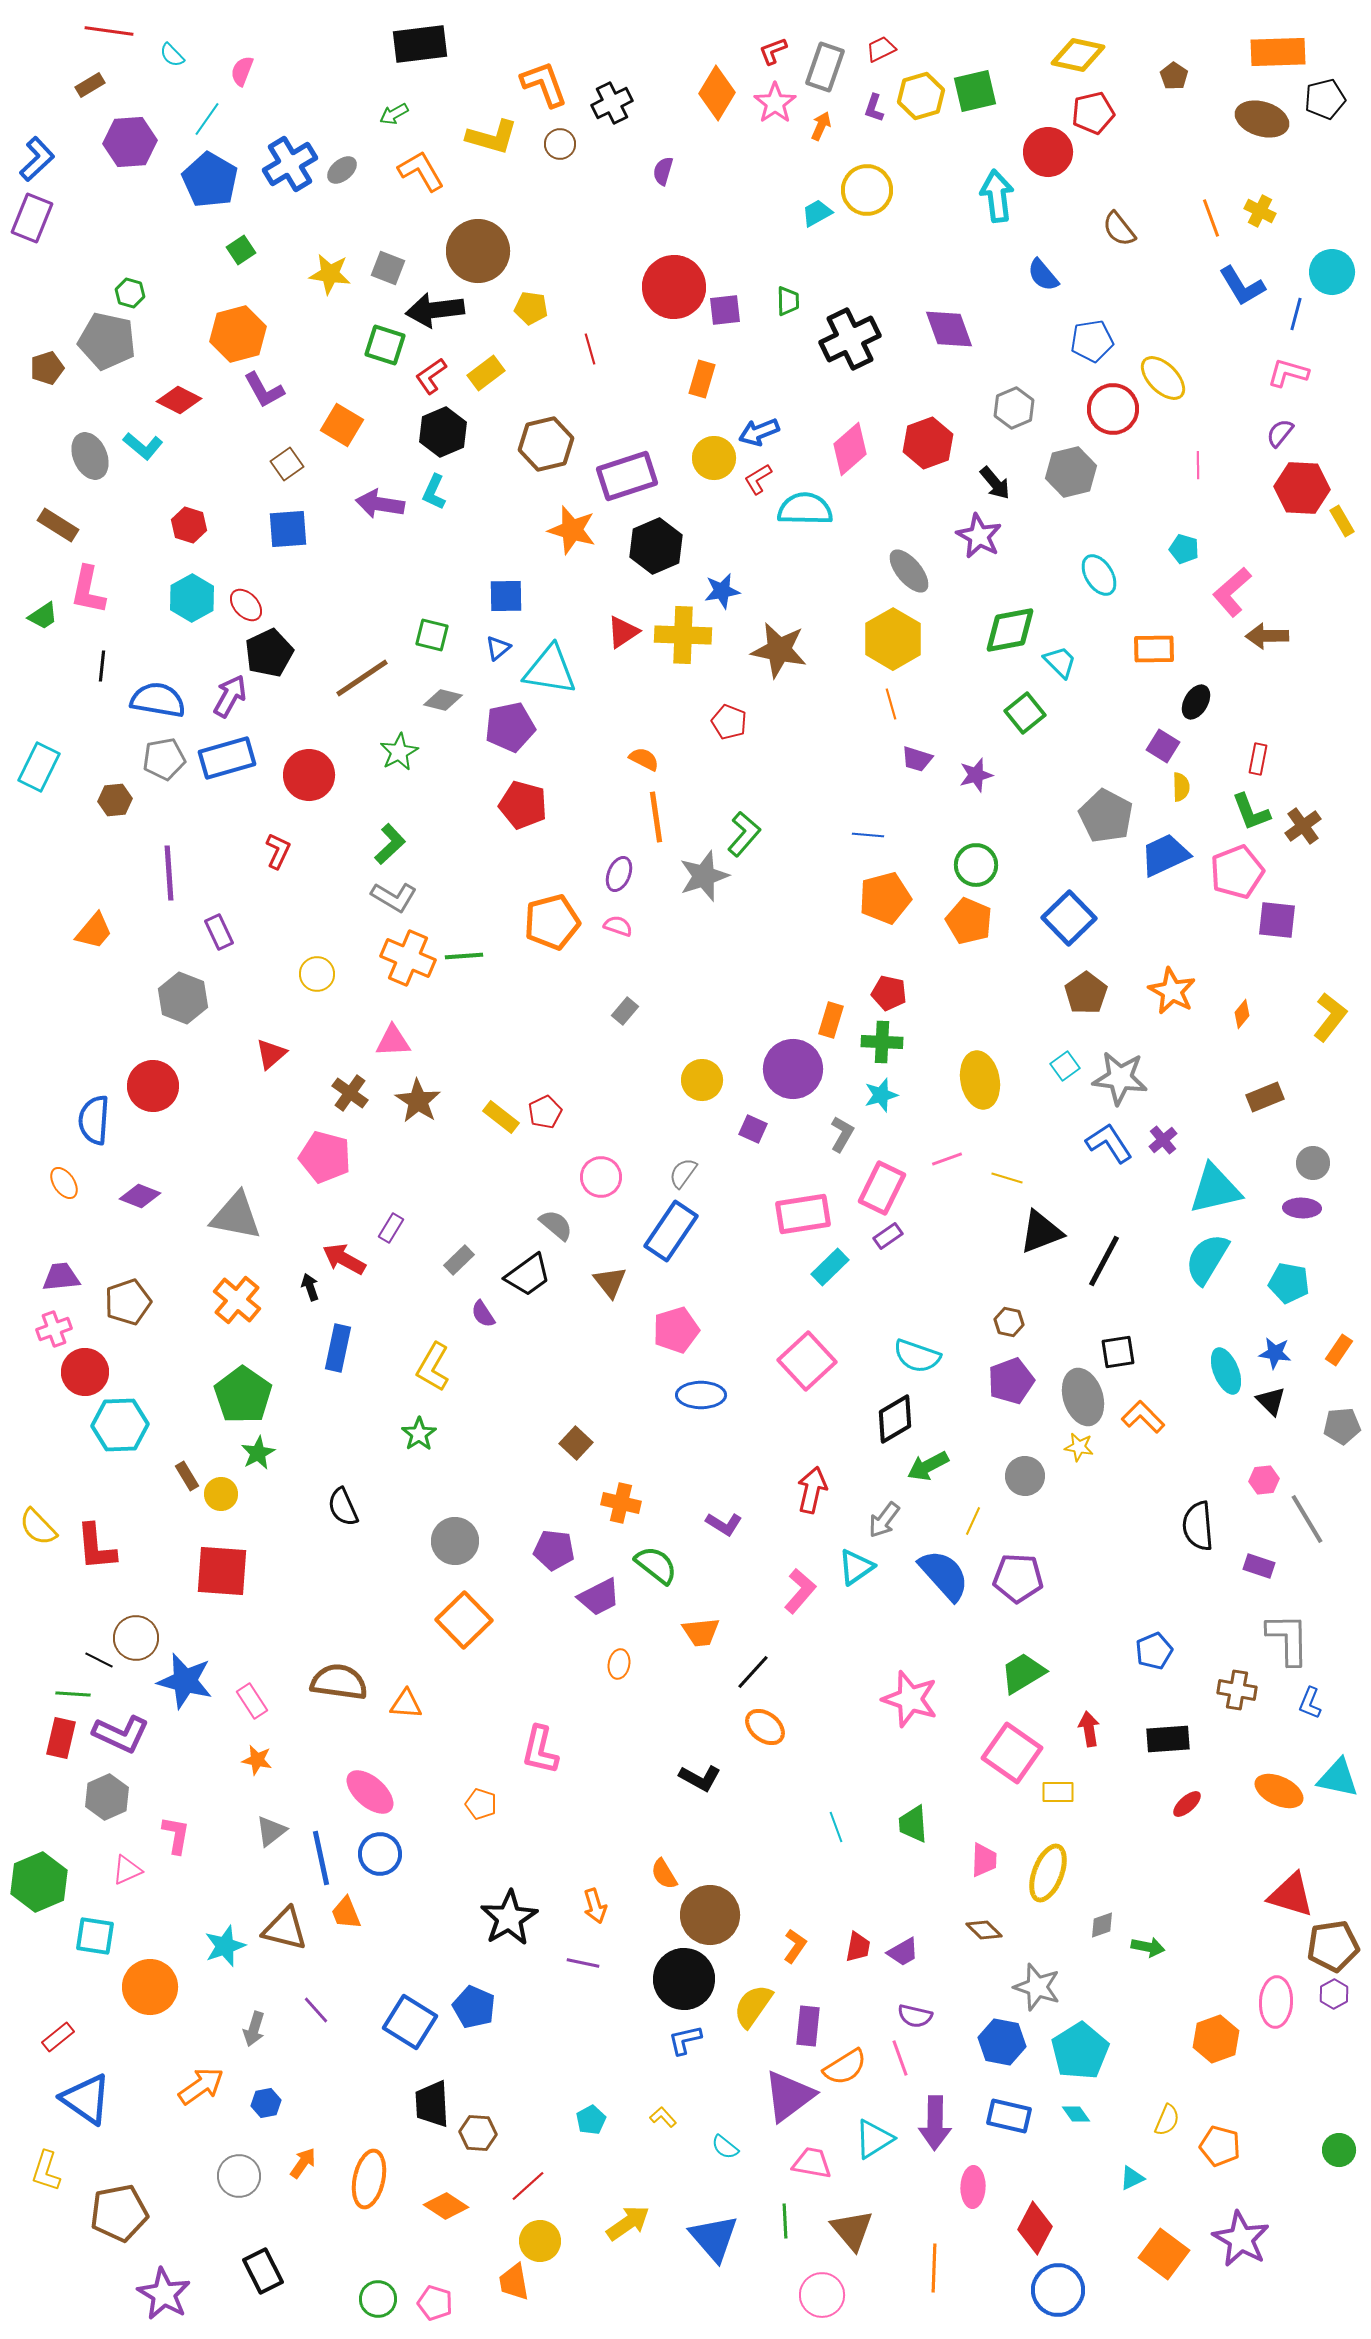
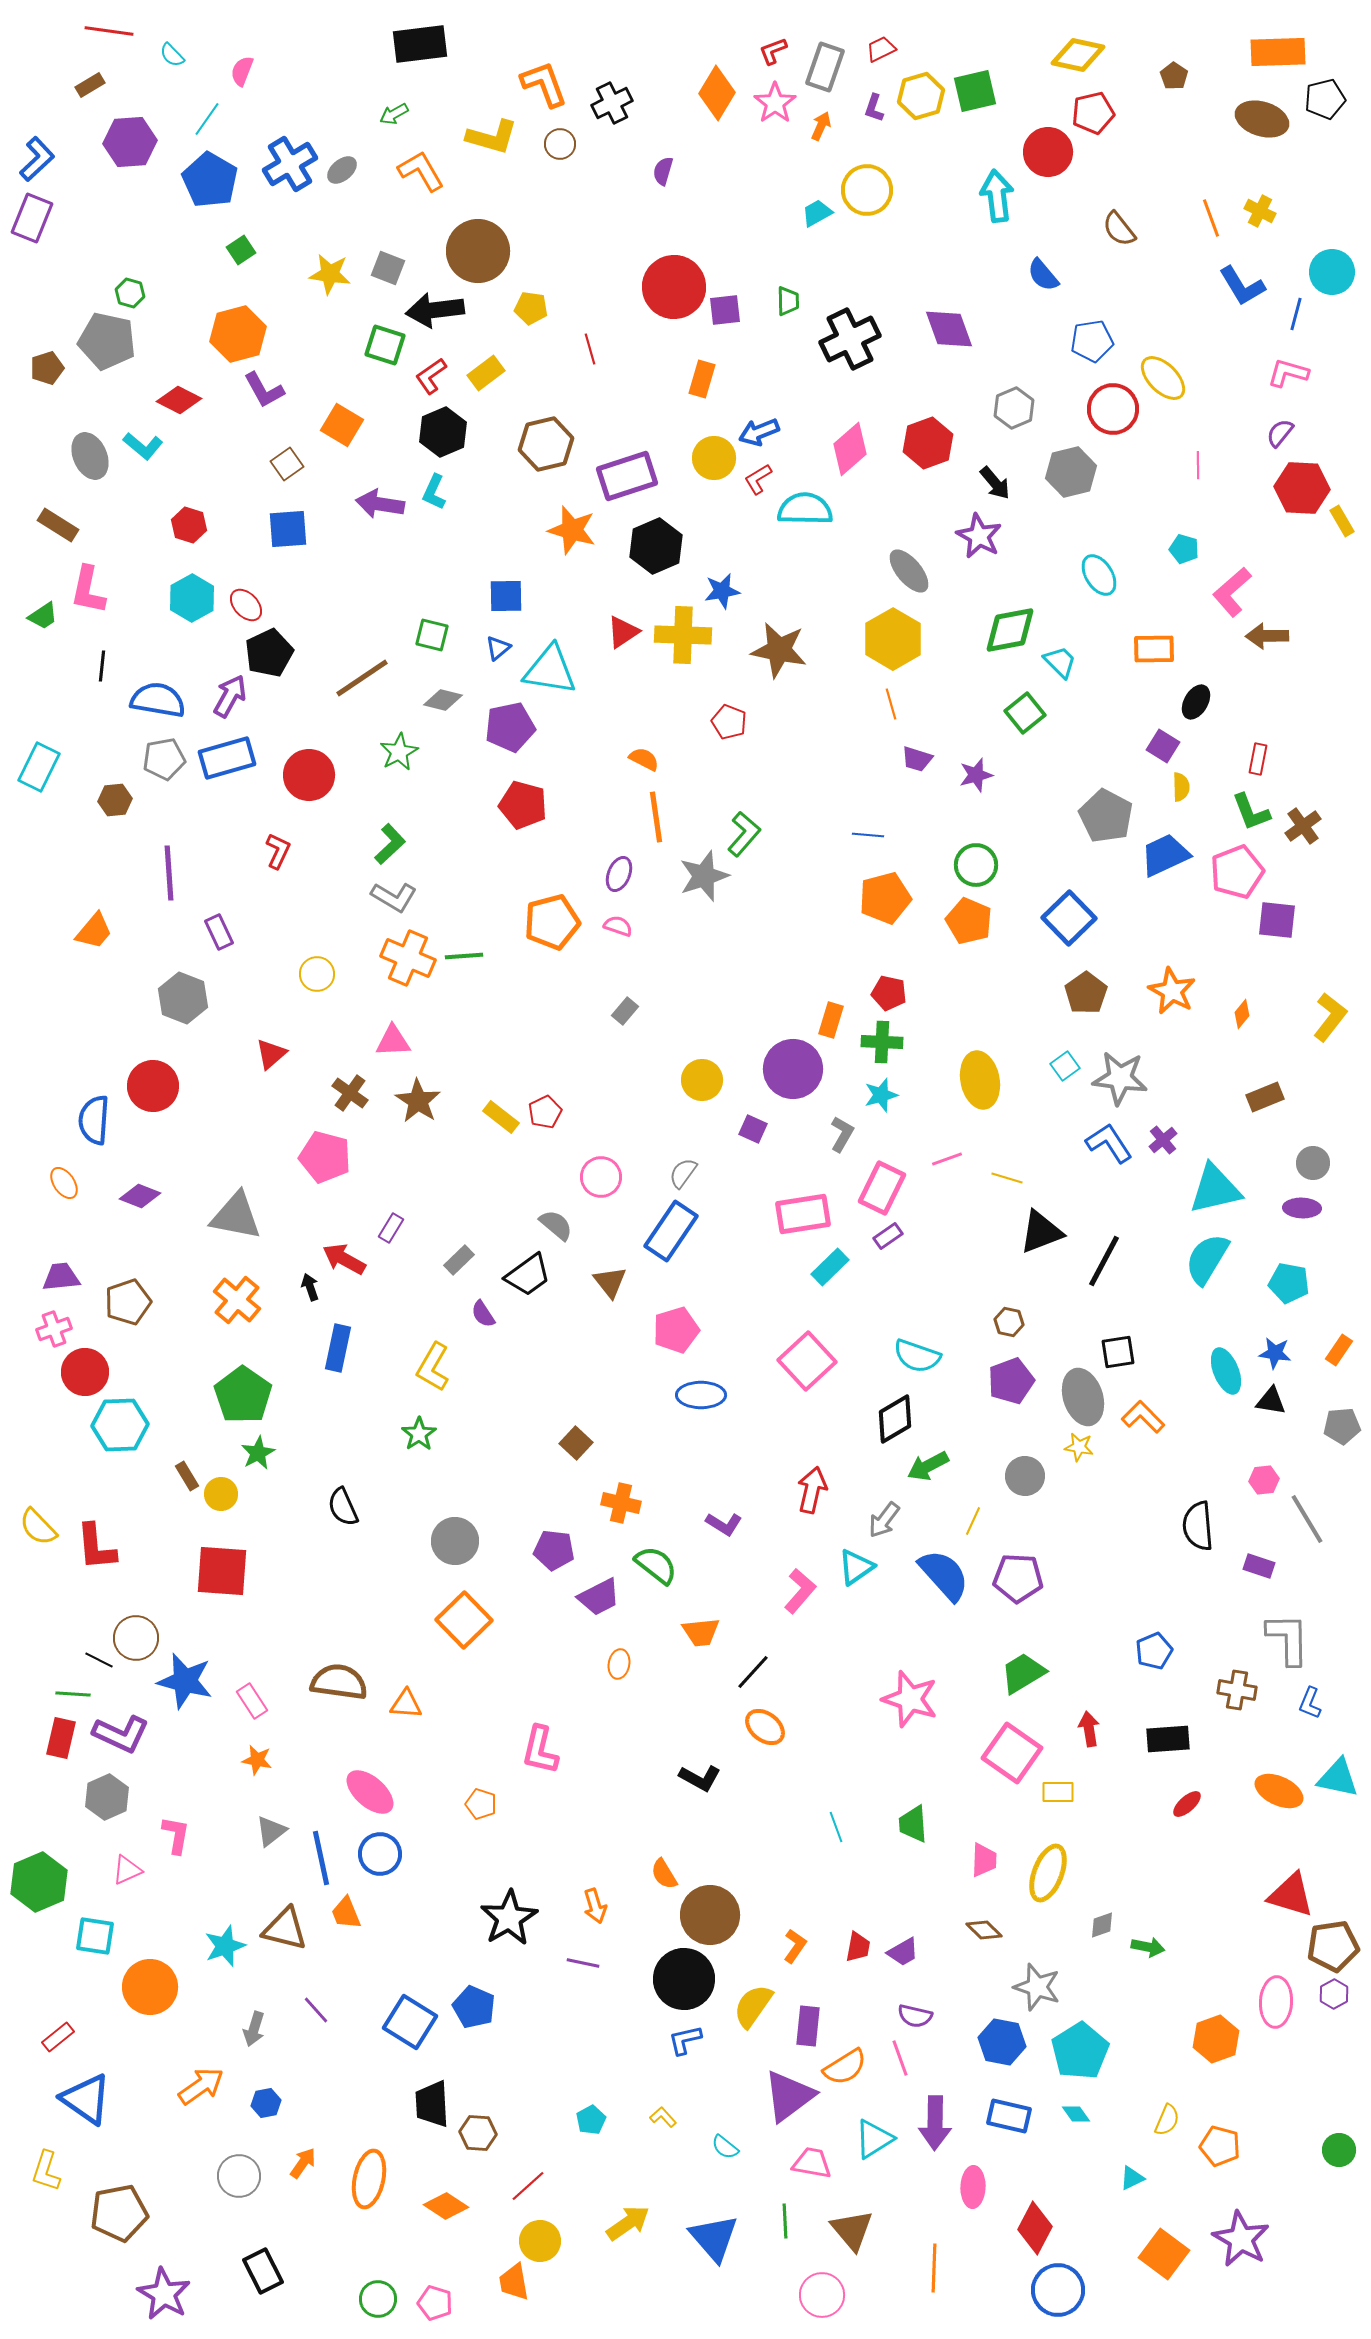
black triangle at (1271, 1401): rotated 36 degrees counterclockwise
